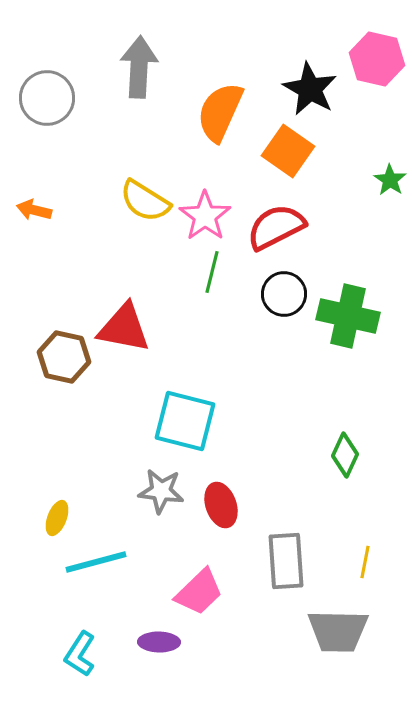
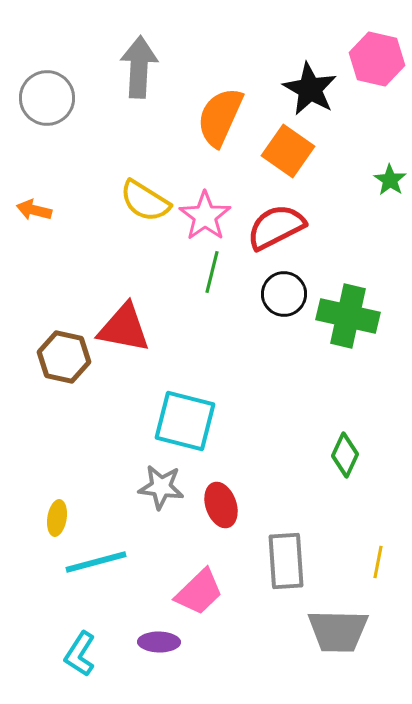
orange semicircle: moved 5 px down
gray star: moved 4 px up
yellow ellipse: rotated 12 degrees counterclockwise
yellow line: moved 13 px right
